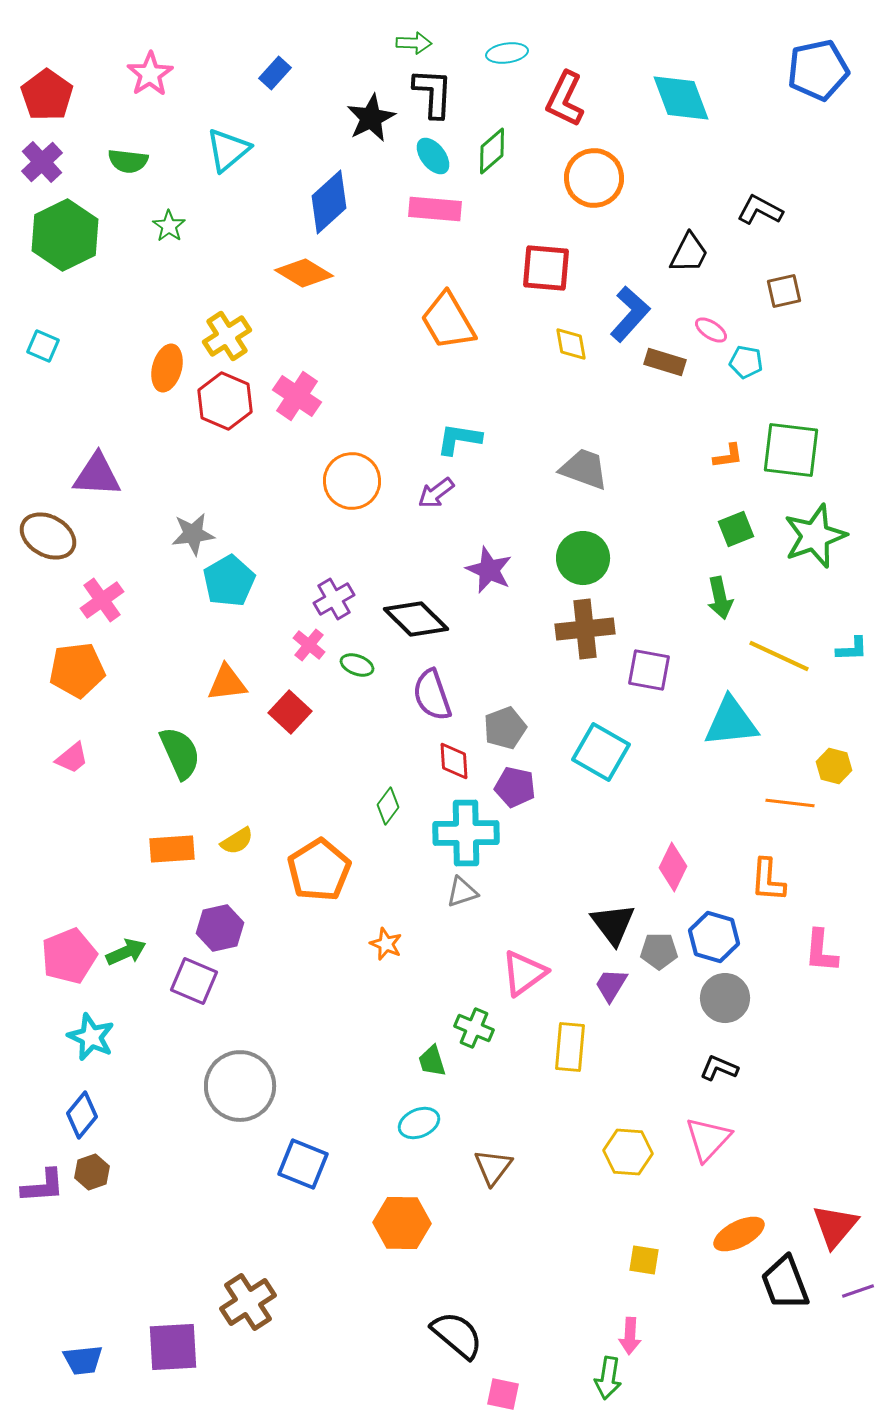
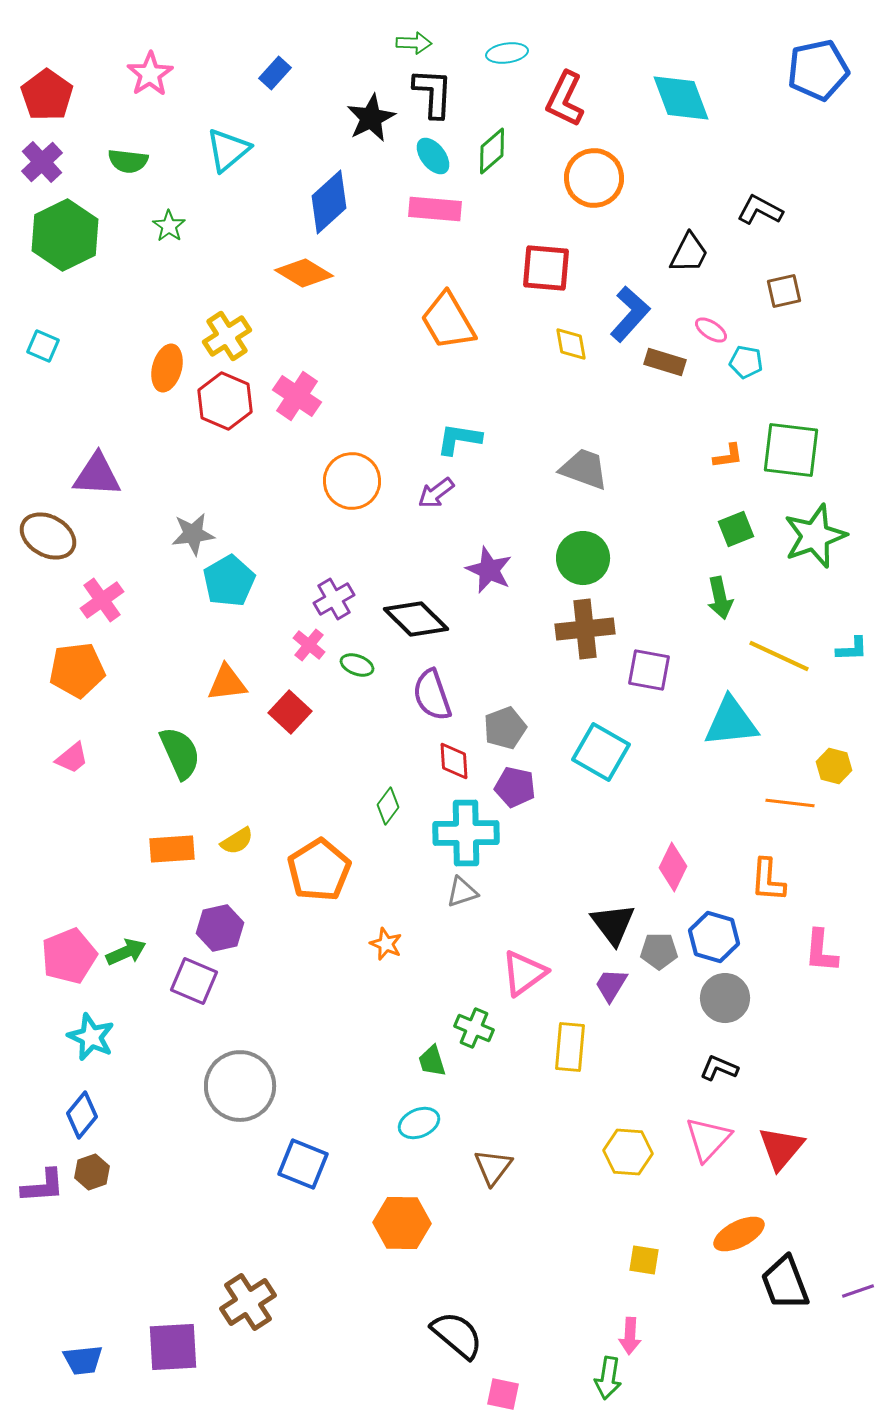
red triangle at (835, 1226): moved 54 px left, 78 px up
